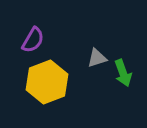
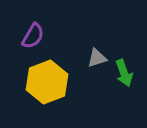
purple semicircle: moved 4 px up
green arrow: moved 1 px right
